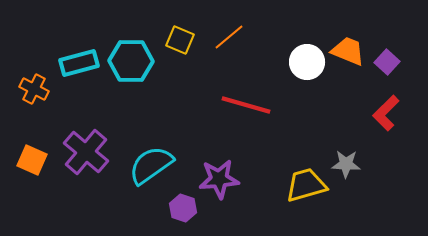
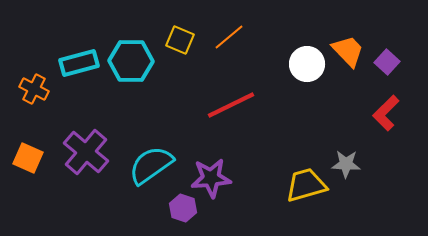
orange trapezoid: rotated 24 degrees clockwise
white circle: moved 2 px down
red line: moved 15 px left; rotated 42 degrees counterclockwise
orange square: moved 4 px left, 2 px up
purple star: moved 8 px left, 1 px up
